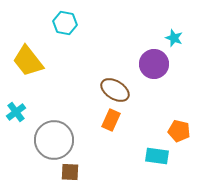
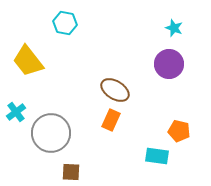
cyan star: moved 10 px up
purple circle: moved 15 px right
gray circle: moved 3 px left, 7 px up
brown square: moved 1 px right
